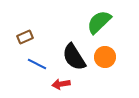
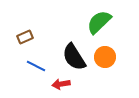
blue line: moved 1 px left, 2 px down
